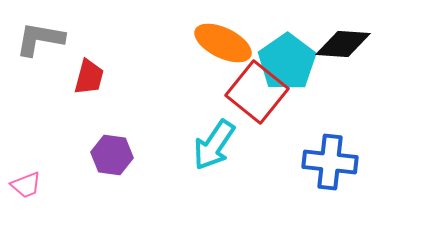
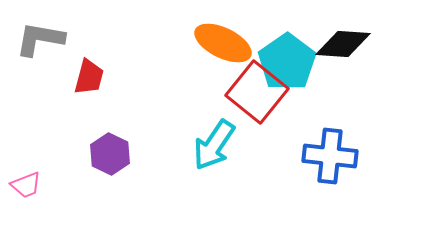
purple hexagon: moved 2 px left, 1 px up; rotated 18 degrees clockwise
blue cross: moved 6 px up
